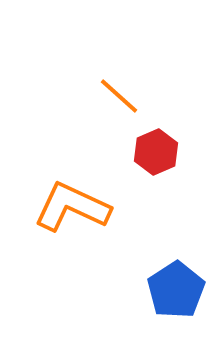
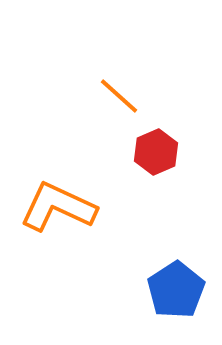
orange L-shape: moved 14 px left
